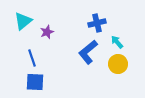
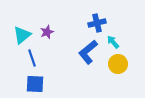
cyan triangle: moved 1 px left, 14 px down
cyan arrow: moved 4 px left
blue square: moved 2 px down
